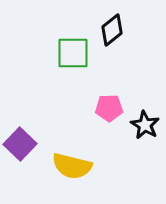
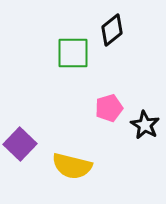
pink pentagon: rotated 16 degrees counterclockwise
